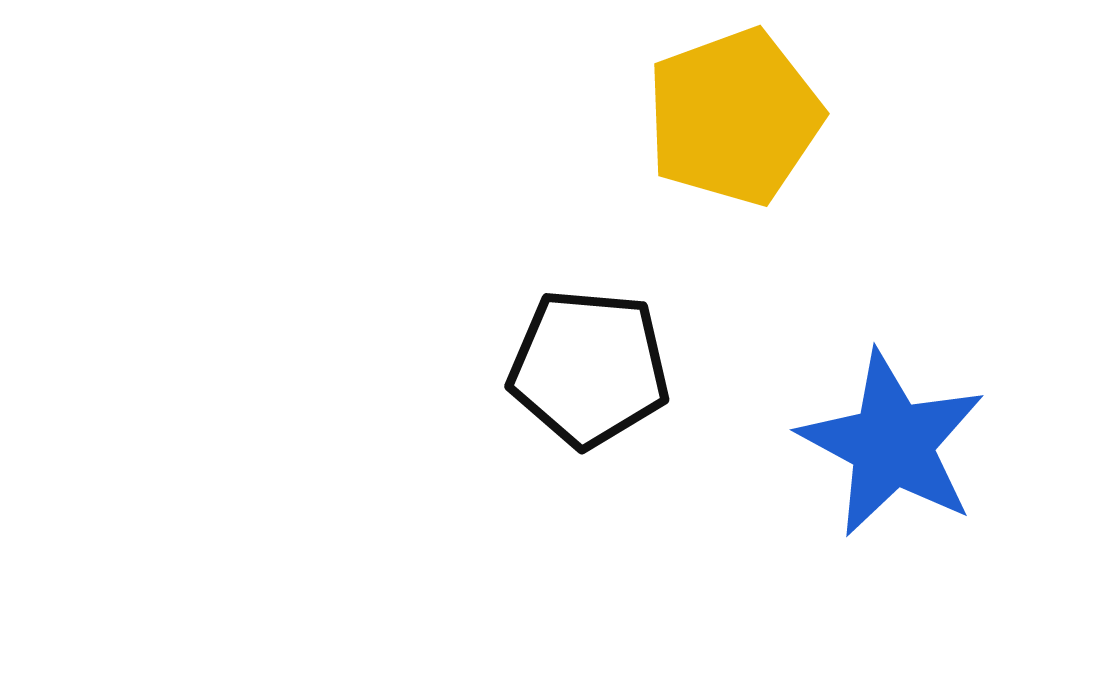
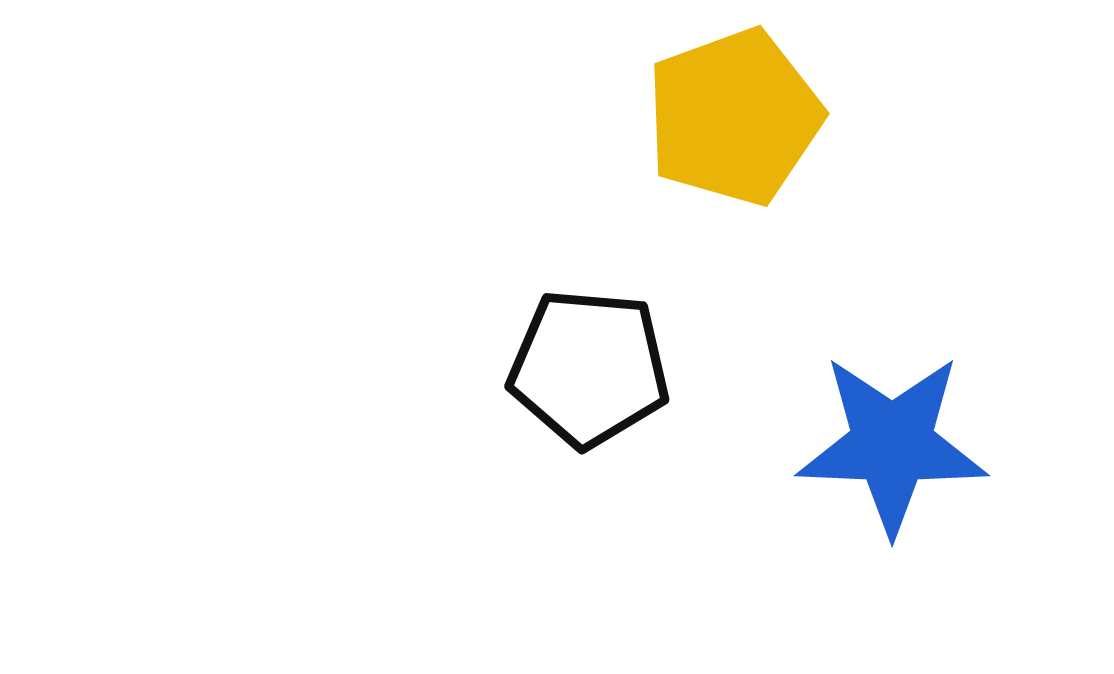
blue star: rotated 26 degrees counterclockwise
